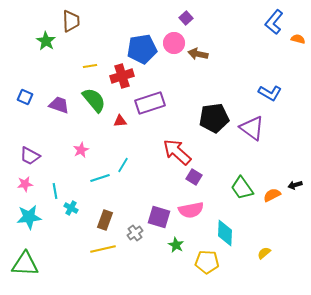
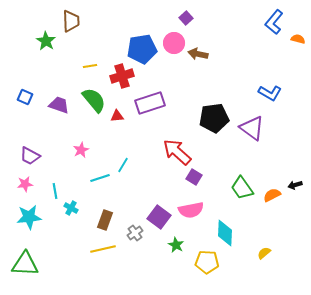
red triangle at (120, 121): moved 3 px left, 5 px up
purple square at (159, 217): rotated 20 degrees clockwise
